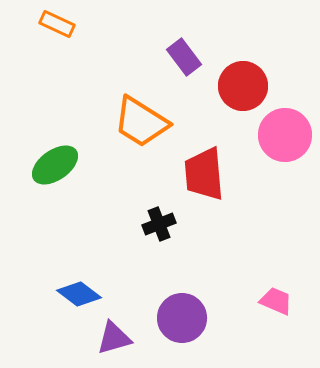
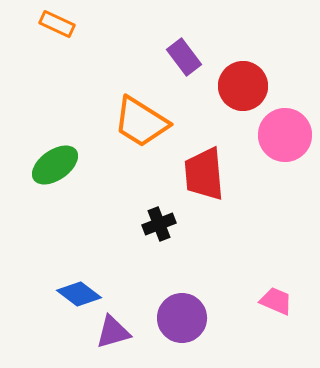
purple triangle: moved 1 px left, 6 px up
